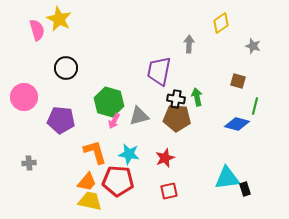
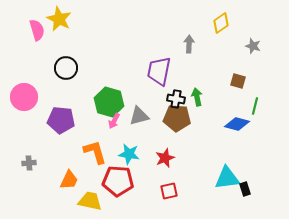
orange trapezoid: moved 18 px left, 2 px up; rotated 15 degrees counterclockwise
